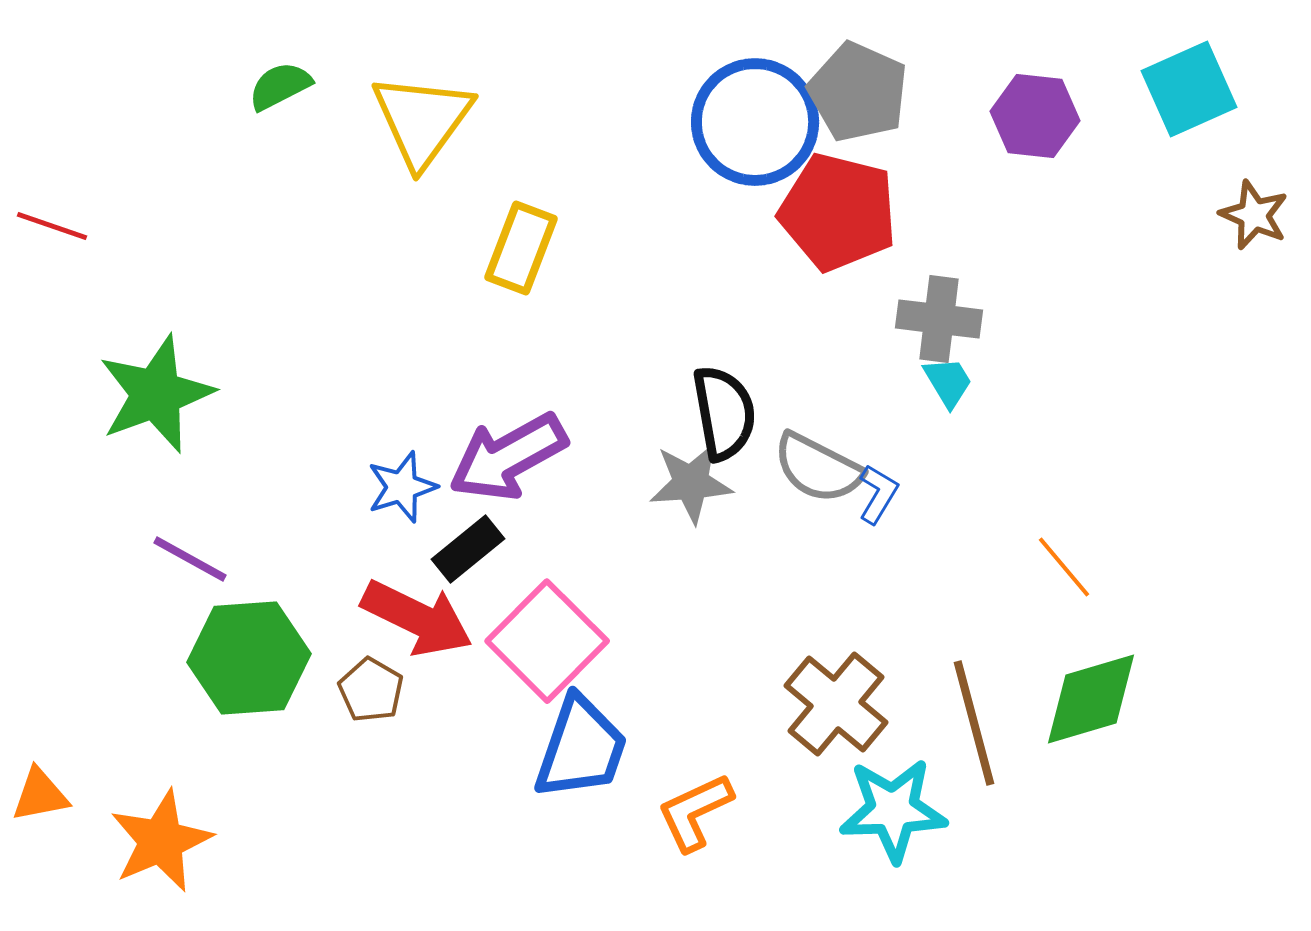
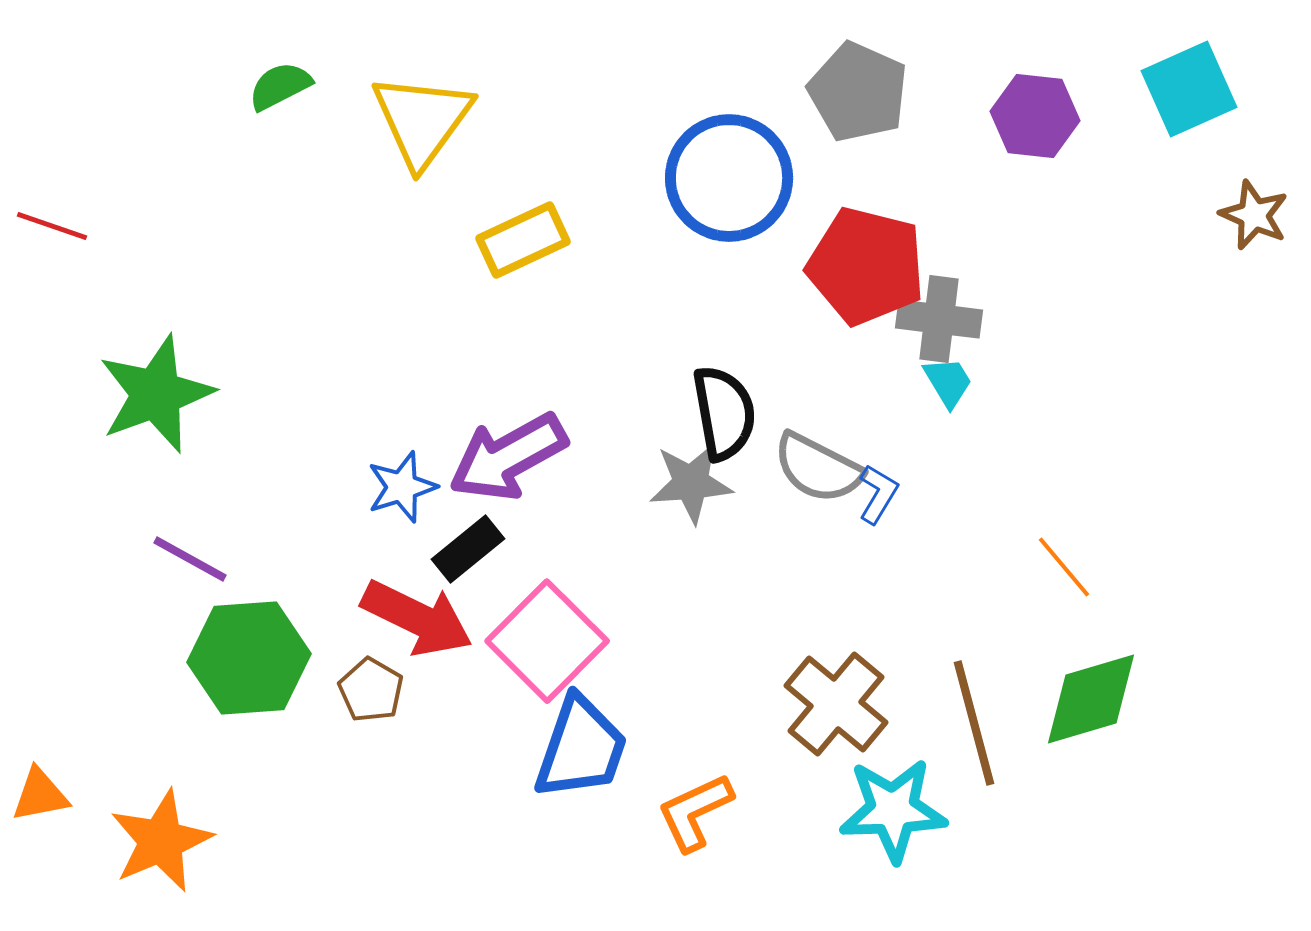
blue circle: moved 26 px left, 56 px down
red pentagon: moved 28 px right, 54 px down
yellow rectangle: moved 2 px right, 8 px up; rotated 44 degrees clockwise
